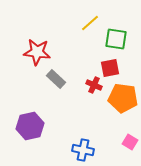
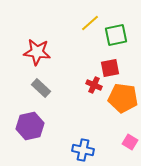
green square: moved 4 px up; rotated 20 degrees counterclockwise
gray rectangle: moved 15 px left, 9 px down
